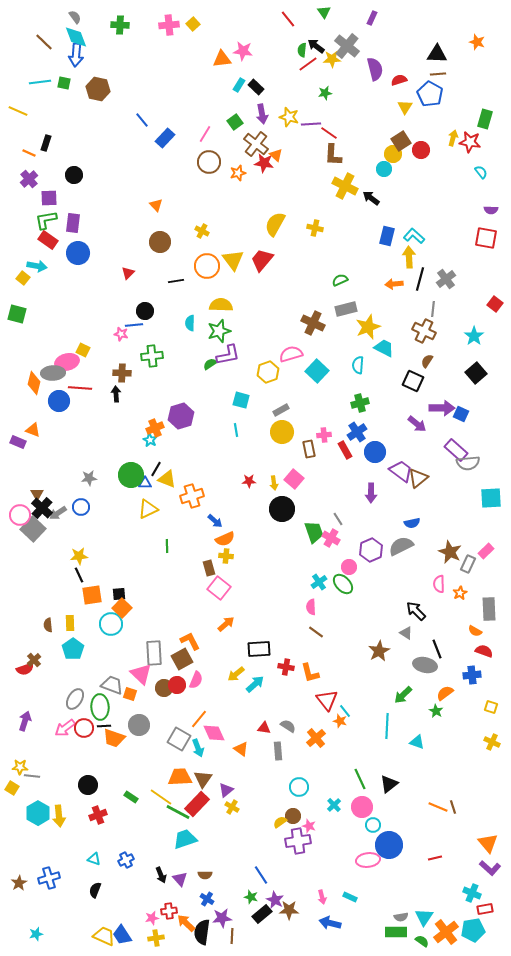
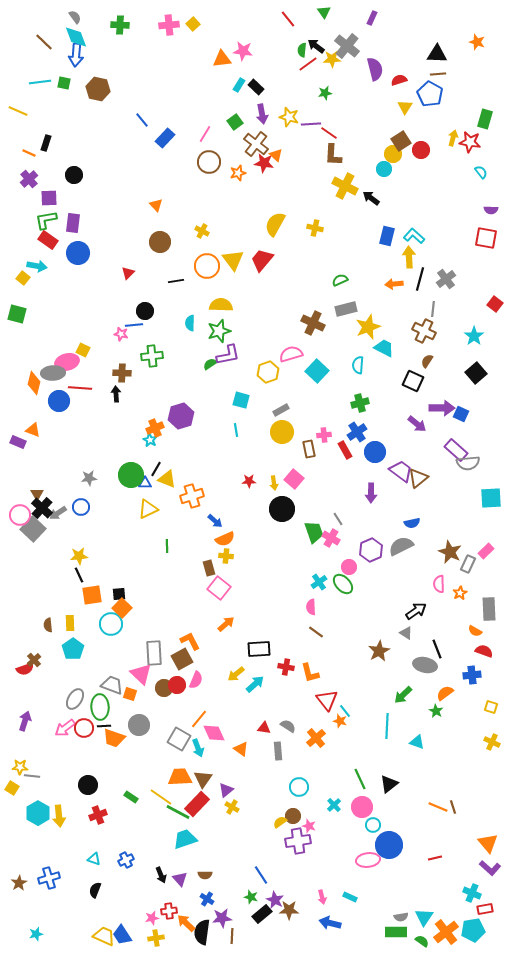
black arrow at (416, 611): rotated 100 degrees clockwise
